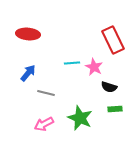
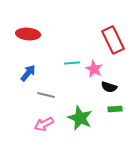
pink star: moved 2 px down
gray line: moved 2 px down
